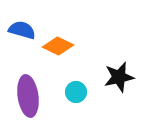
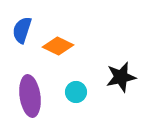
blue semicircle: rotated 88 degrees counterclockwise
black star: moved 2 px right
purple ellipse: moved 2 px right
